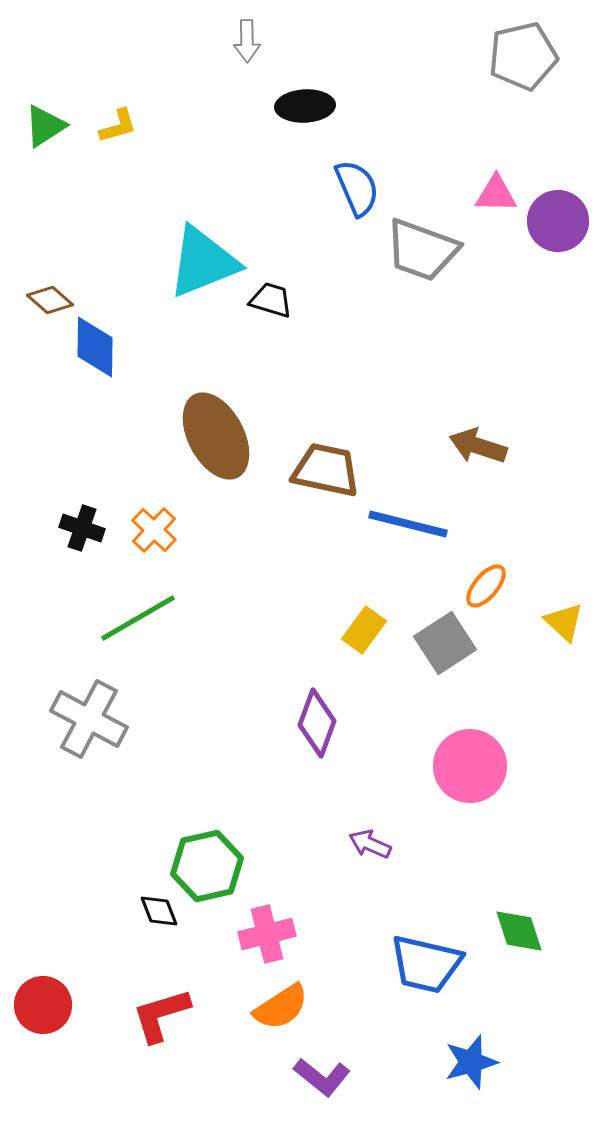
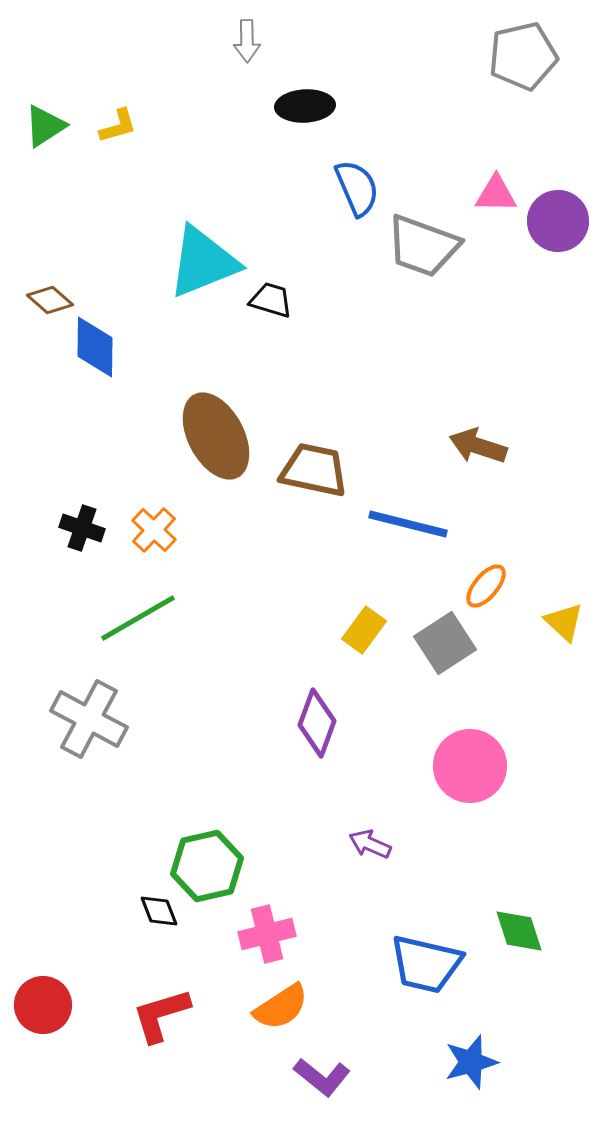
gray trapezoid: moved 1 px right, 4 px up
brown trapezoid: moved 12 px left
